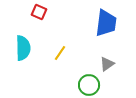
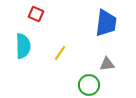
red square: moved 3 px left, 2 px down
cyan semicircle: moved 2 px up
gray triangle: rotated 28 degrees clockwise
